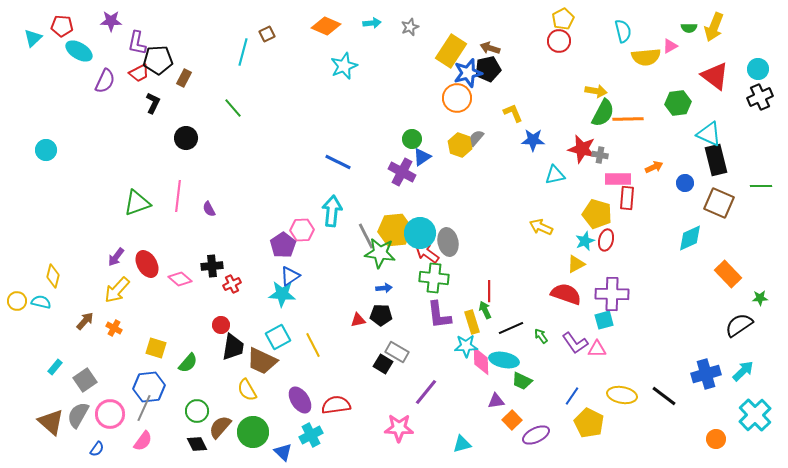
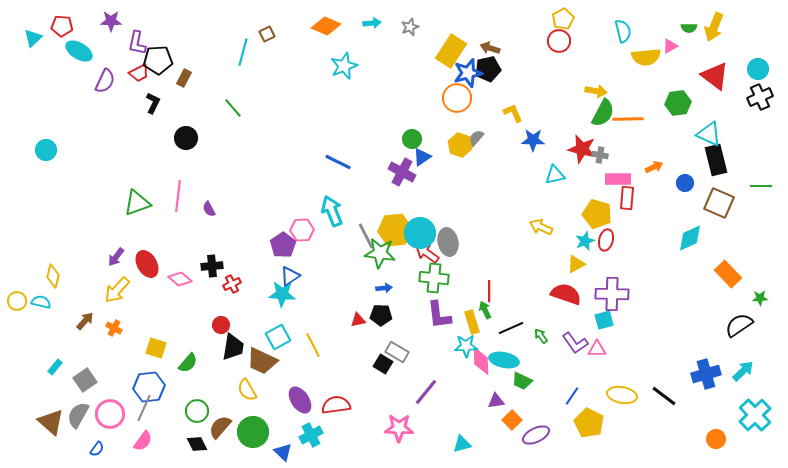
cyan arrow at (332, 211): rotated 28 degrees counterclockwise
